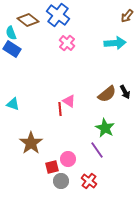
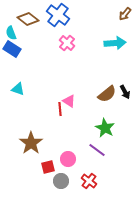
brown arrow: moved 2 px left, 2 px up
brown diamond: moved 1 px up
cyan triangle: moved 5 px right, 15 px up
purple line: rotated 18 degrees counterclockwise
red square: moved 4 px left
